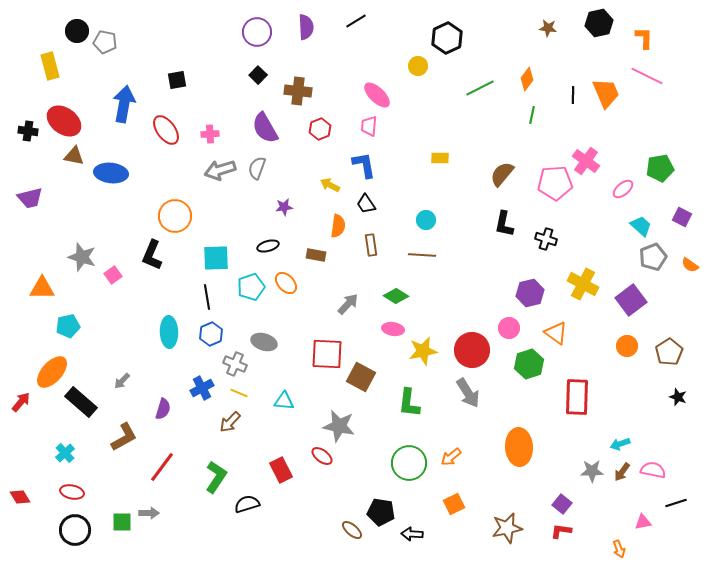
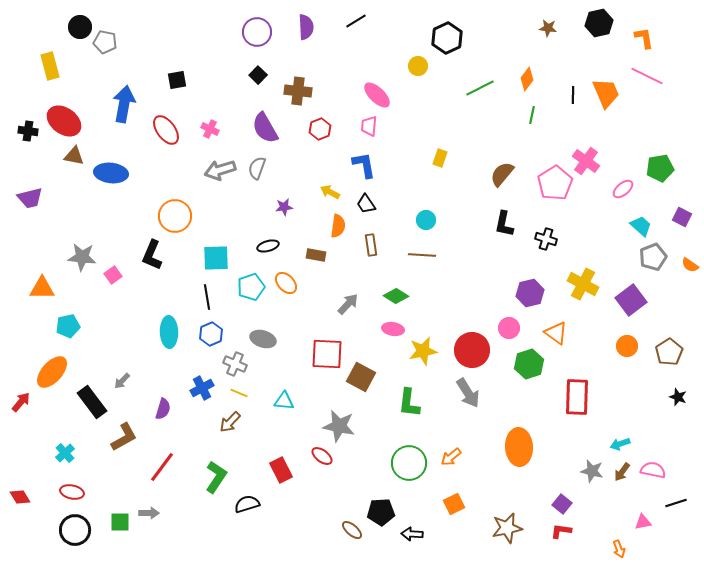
black circle at (77, 31): moved 3 px right, 4 px up
orange L-shape at (644, 38): rotated 10 degrees counterclockwise
pink cross at (210, 134): moved 5 px up; rotated 30 degrees clockwise
yellow rectangle at (440, 158): rotated 72 degrees counterclockwise
pink pentagon at (555, 183): rotated 28 degrees counterclockwise
yellow arrow at (330, 185): moved 7 px down
gray star at (82, 257): rotated 12 degrees counterclockwise
gray ellipse at (264, 342): moved 1 px left, 3 px up
black rectangle at (81, 402): moved 11 px right; rotated 12 degrees clockwise
gray star at (592, 471): rotated 15 degrees clockwise
black pentagon at (381, 512): rotated 12 degrees counterclockwise
green square at (122, 522): moved 2 px left
